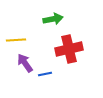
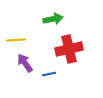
blue line: moved 4 px right
